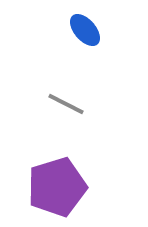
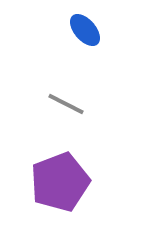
purple pentagon: moved 3 px right, 5 px up; rotated 4 degrees counterclockwise
